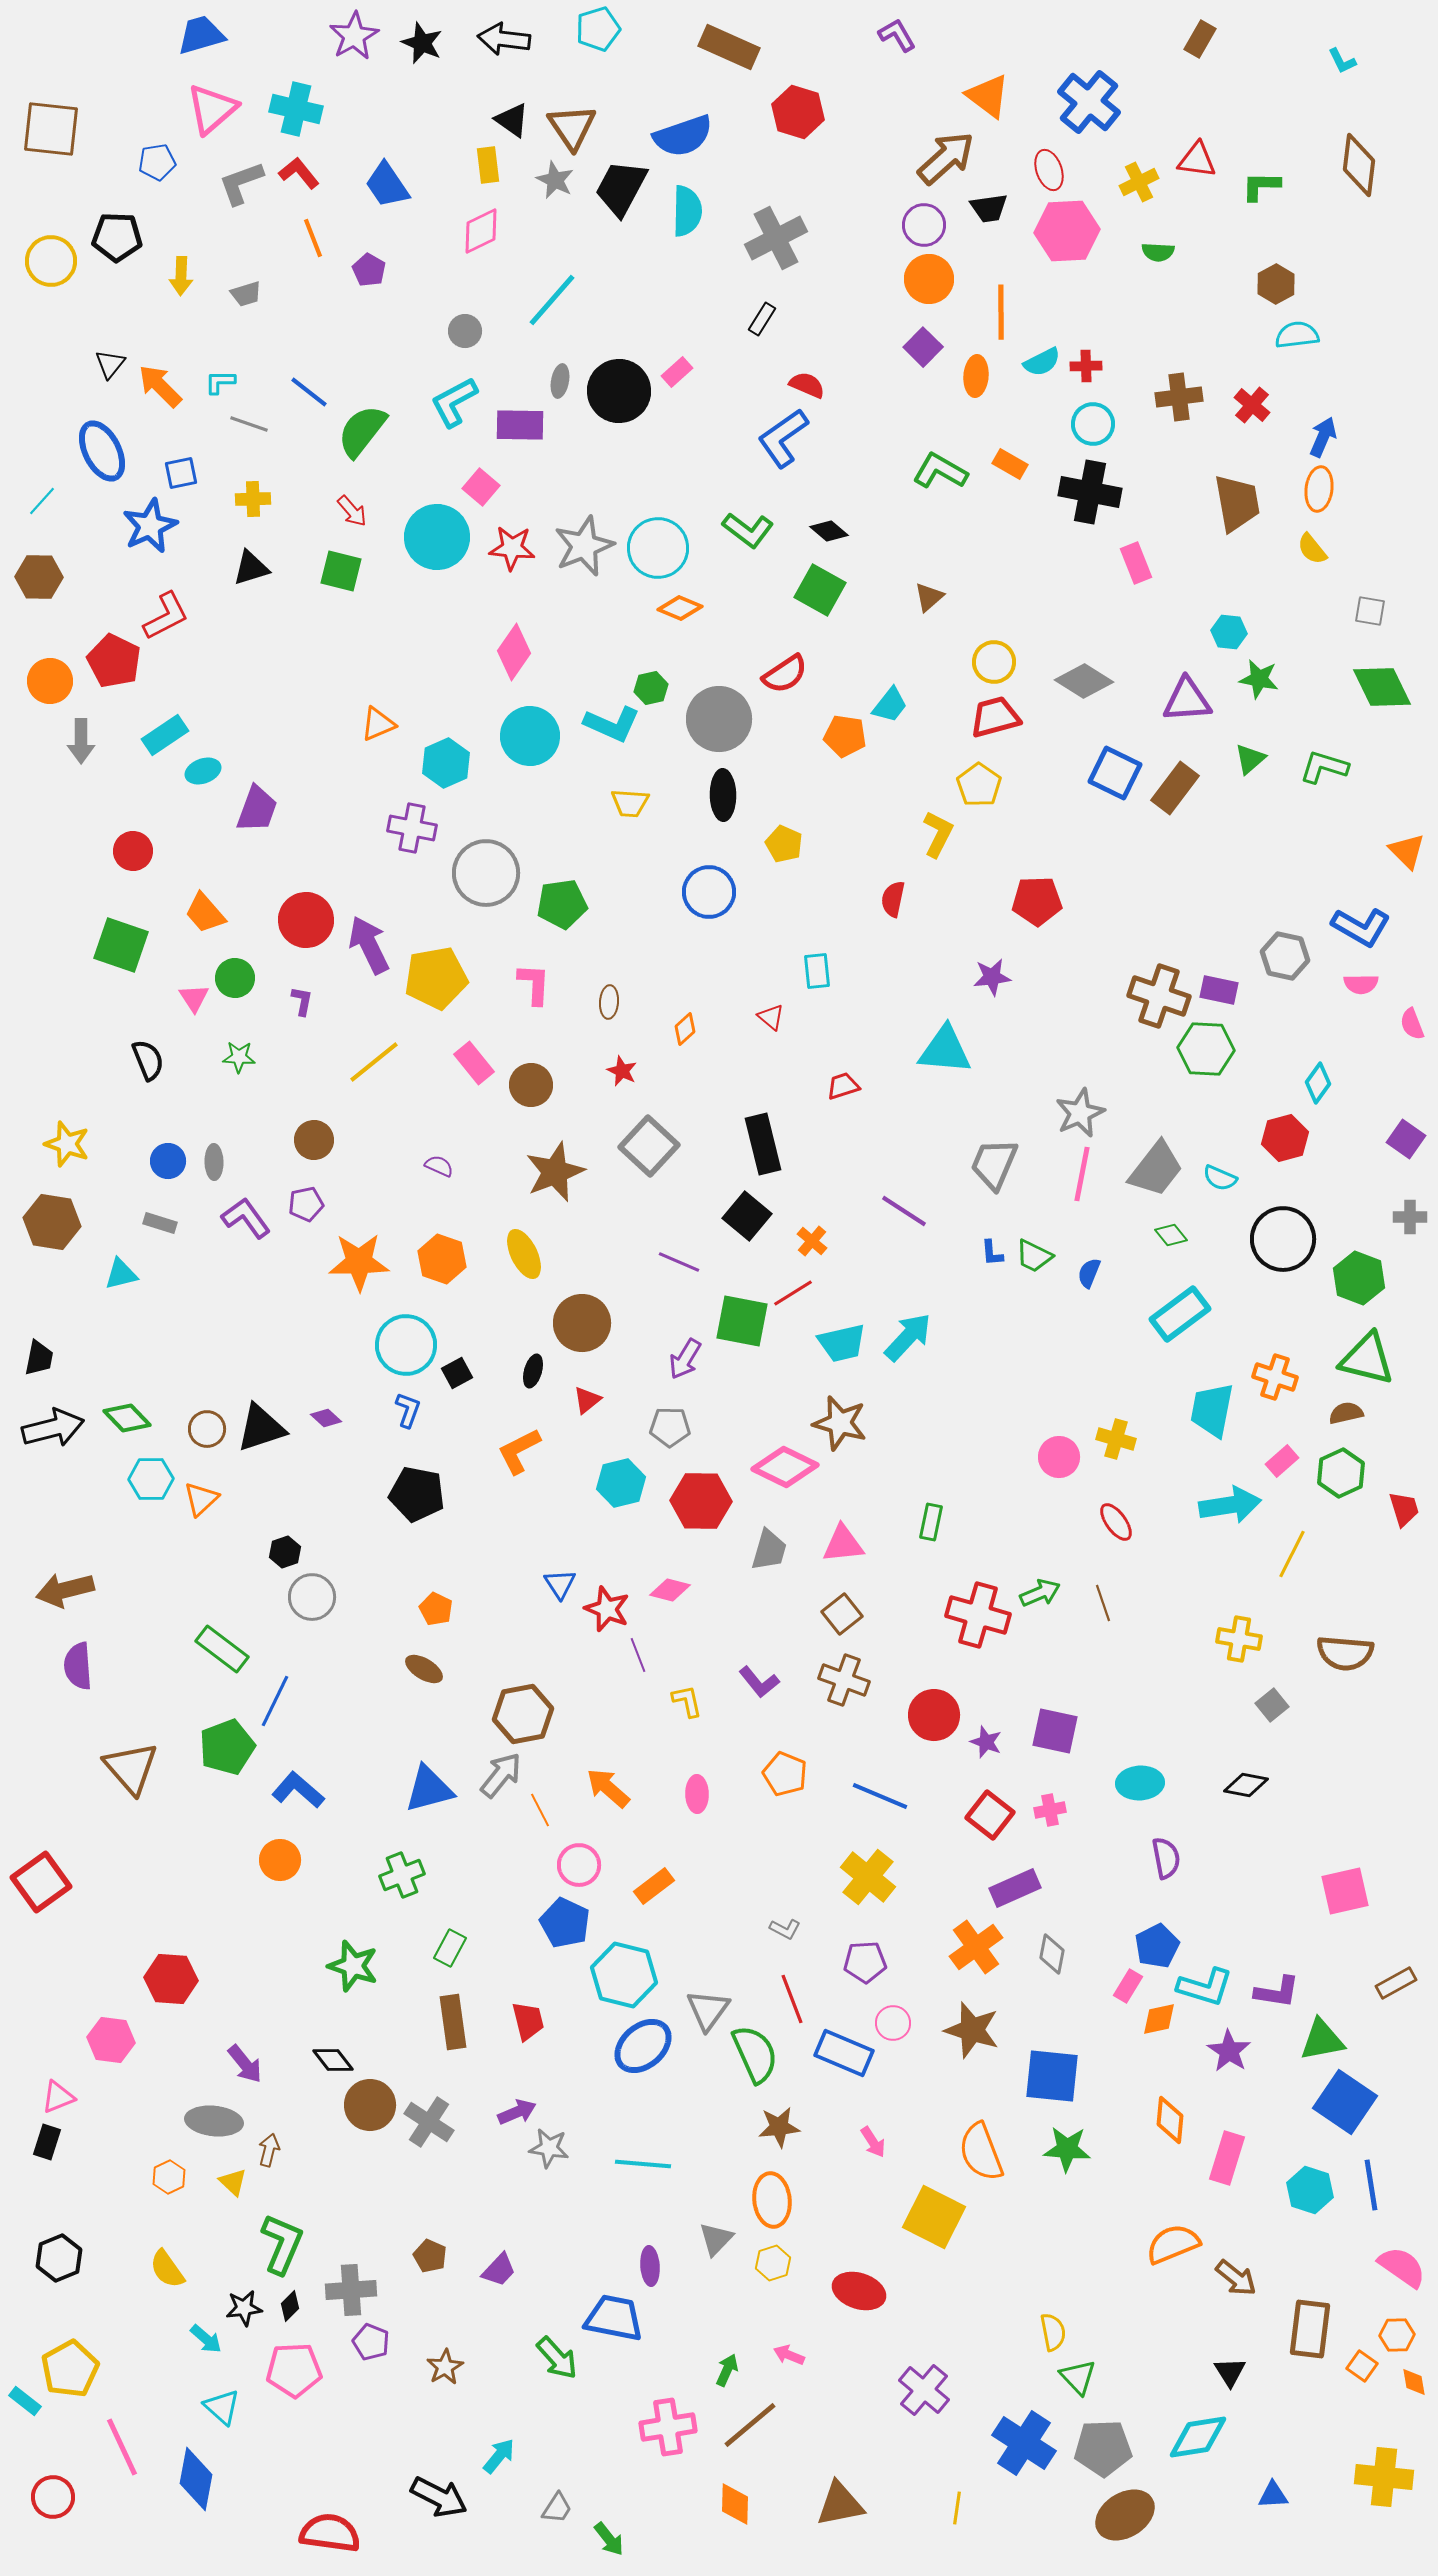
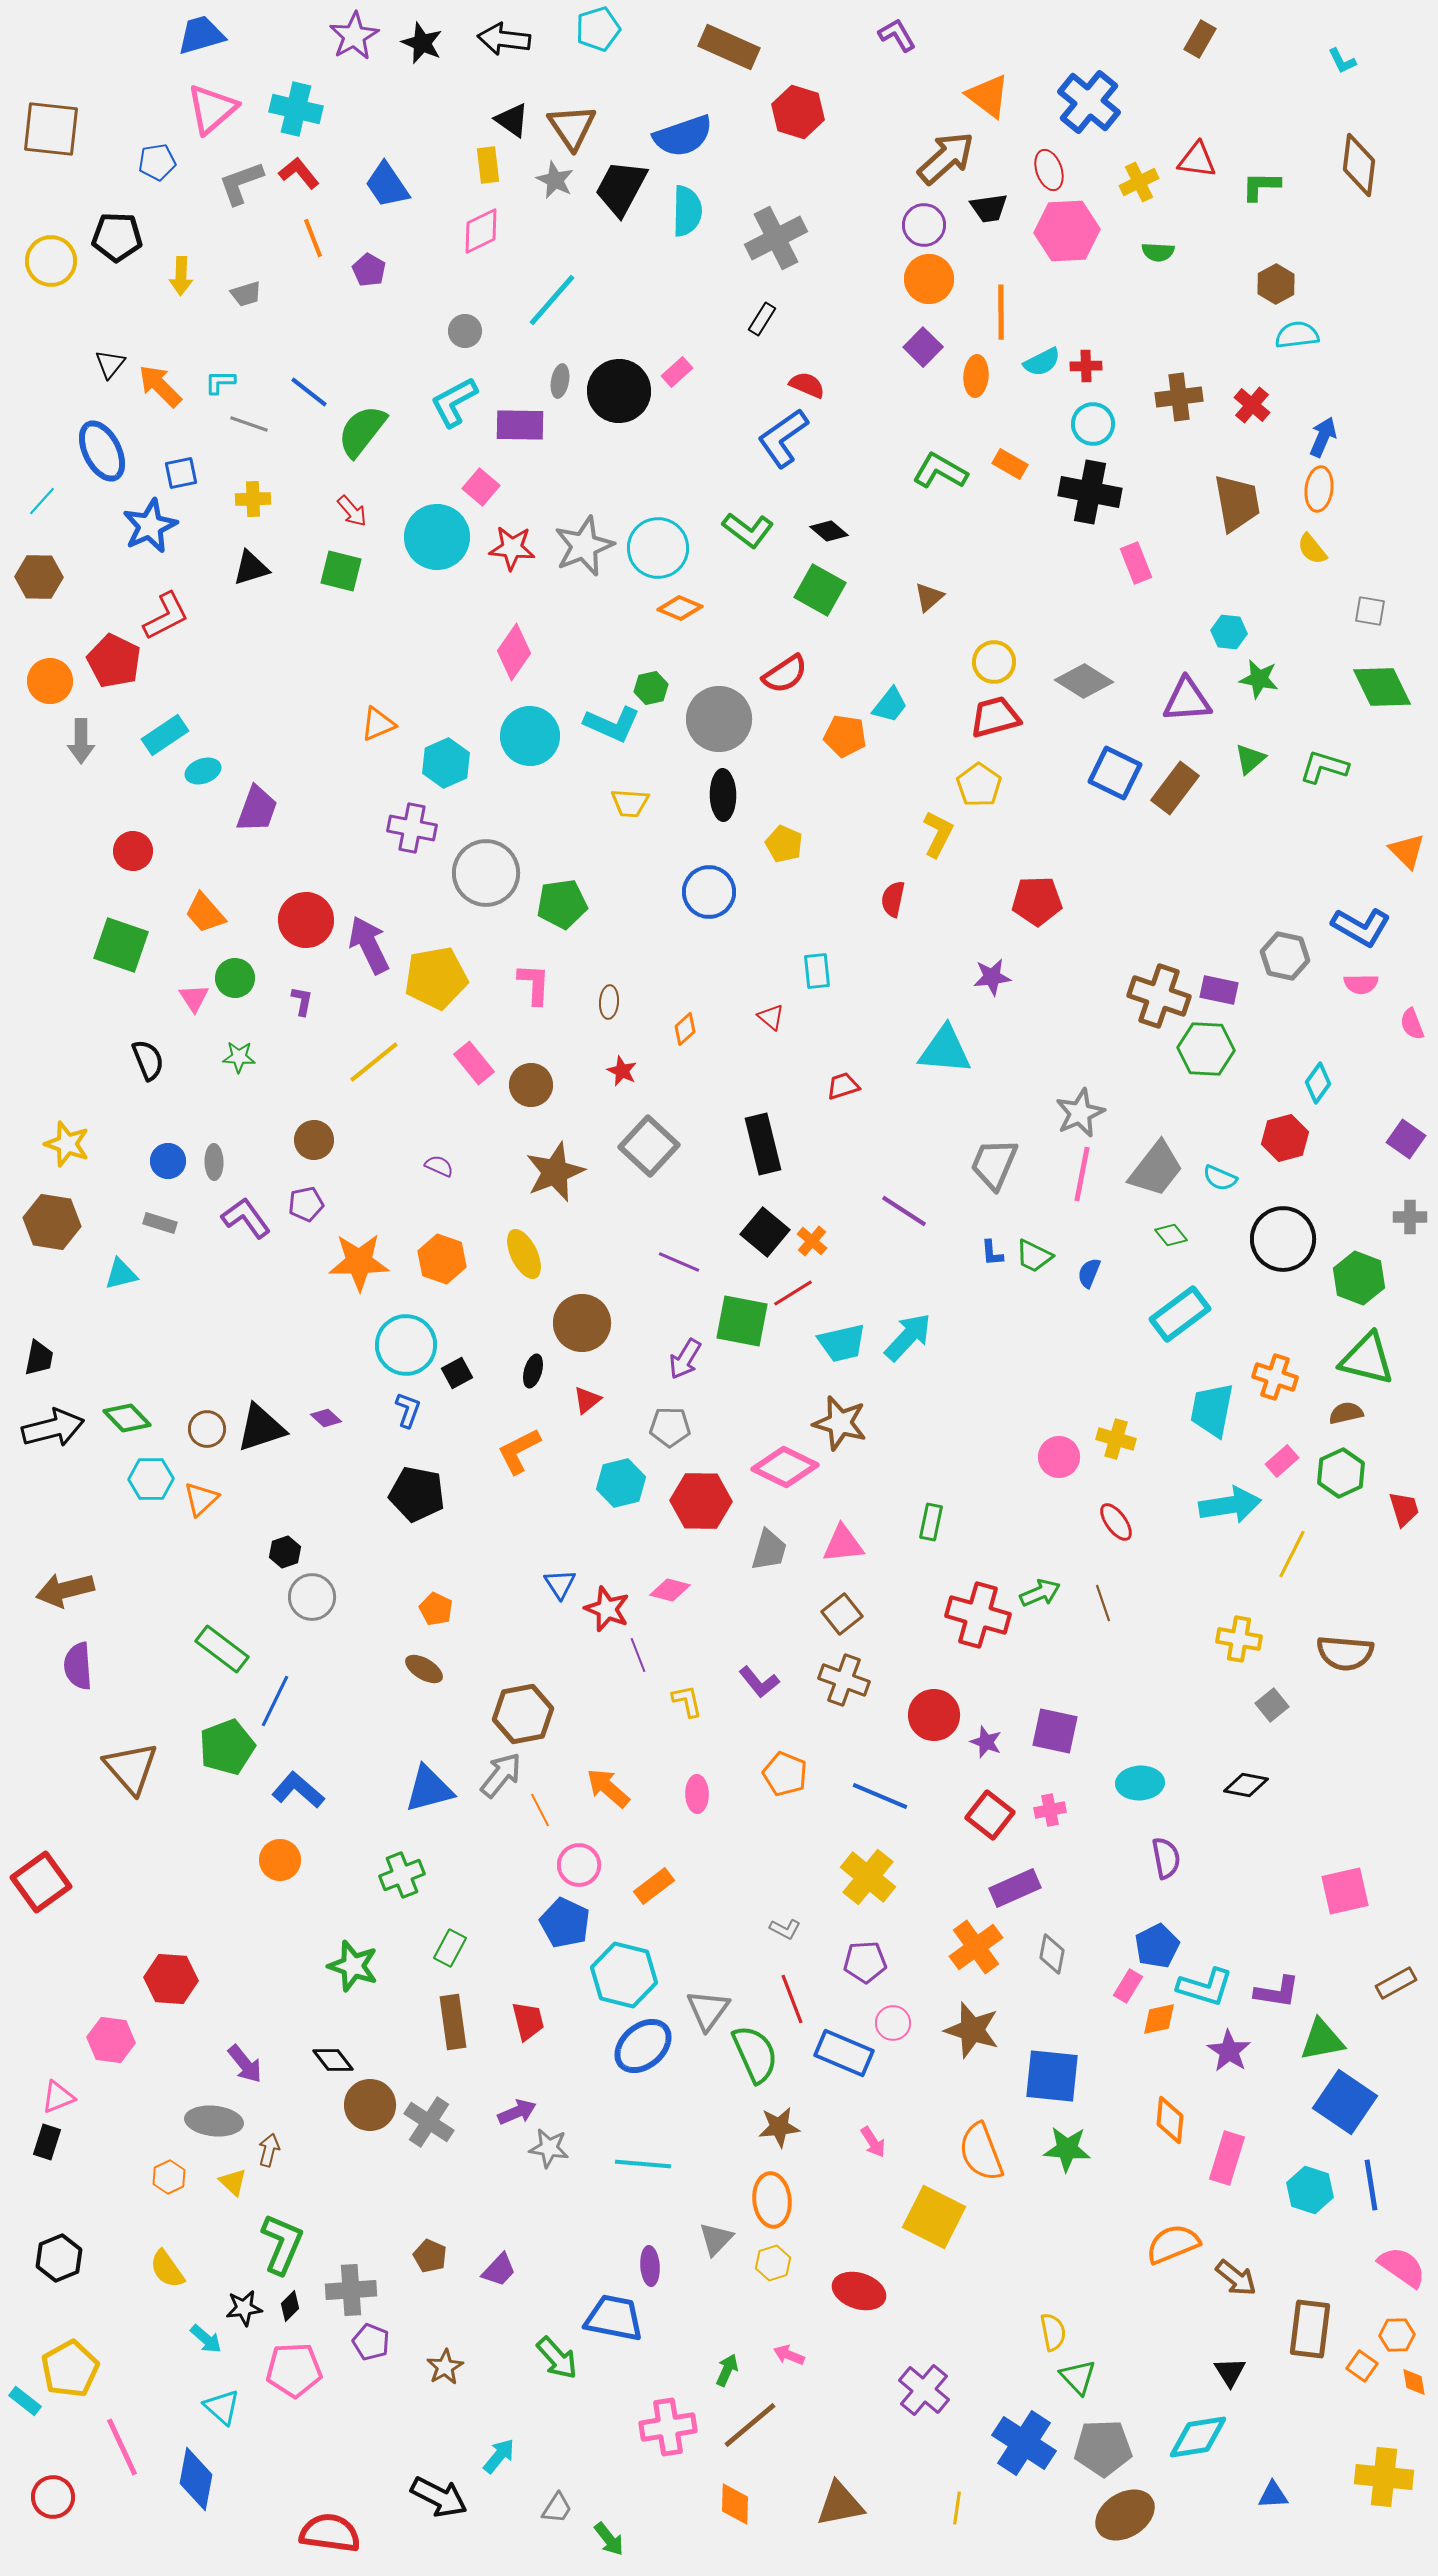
black square at (747, 1216): moved 18 px right, 16 px down
